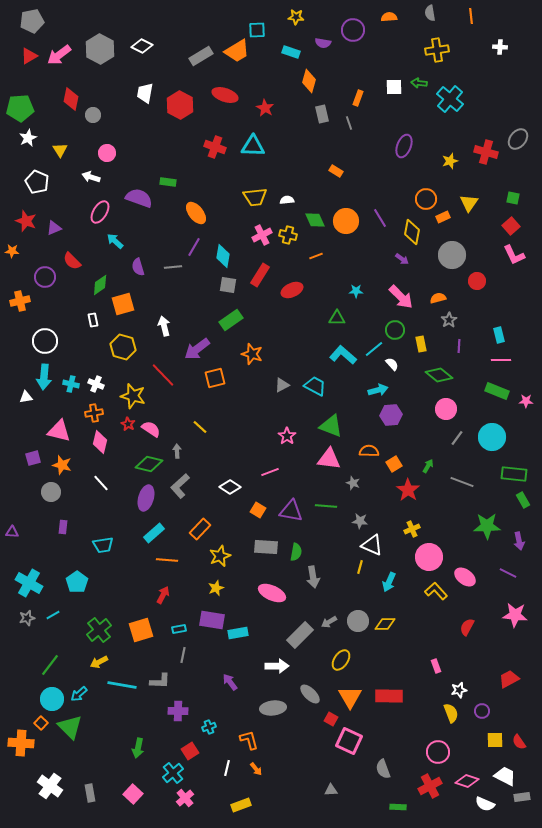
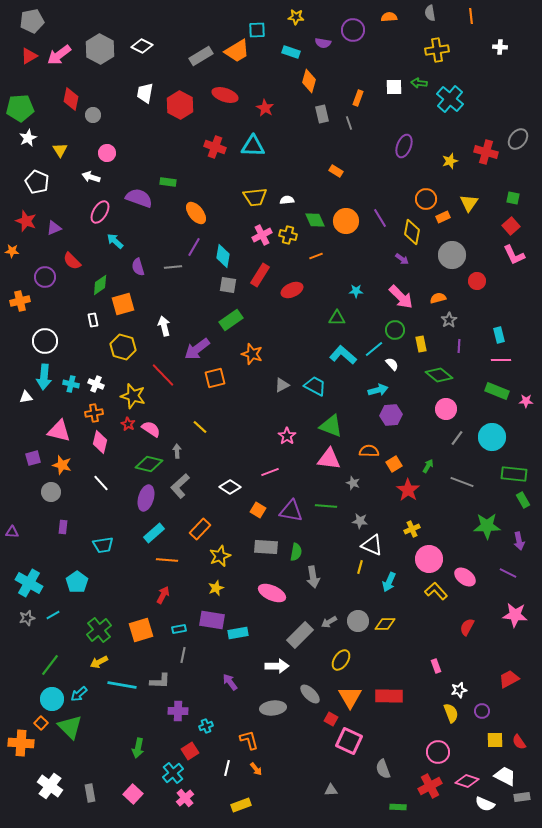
pink circle at (429, 557): moved 2 px down
cyan cross at (209, 727): moved 3 px left, 1 px up
